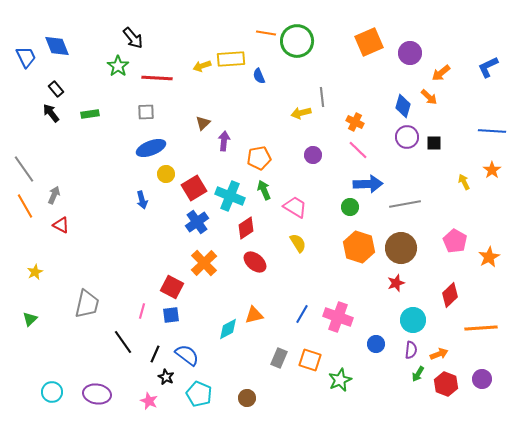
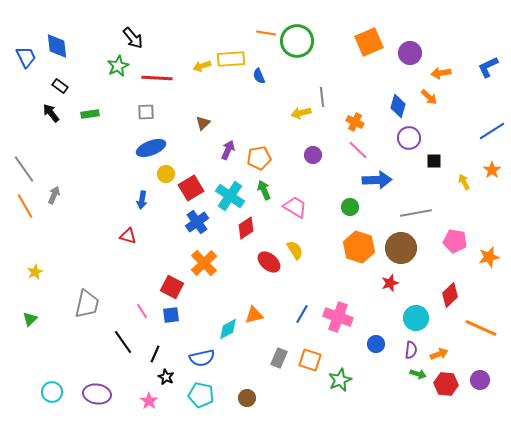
blue diamond at (57, 46): rotated 16 degrees clockwise
green star at (118, 66): rotated 10 degrees clockwise
orange arrow at (441, 73): rotated 30 degrees clockwise
black rectangle at (56, 89): moved 4 px right, 3 px up; rotated 14 degrees counterclockwise
blue diamond at (403, 106): moved 5 px left
blue line at (492, 131): rotated 36 degrees counterclockwise
purple circle at (407, 137): moved 2 px right, 1 px down
purple arrow at (224, 141): moved 4 px right, 9 px down; rotated 18 degrees clockwise
black square at (434, 143): moved 18 px down
blue arrow at (368, 184): moved 9 px right, 4 px up
red square at (194, 188): moved 3 px left
cyan cross at (230, 196): rotated 12 degrees clockwise
blue arrow at (142, 200): rotated 24 degrees clockwise
gray line at (405, 204): moved 11 px right, 9 px down
red triangle at (61, 225): moved 67 px right, 11 px down; rotated 12 degrees counterclockwise
pink pentagon at (455, 241): rotated 20 degrees counterclockwise
yellow semicircle at (298, 243): moved 3 px left, 7 px down
orange star at (489, 257): rotated 15 degrees clockwise
red ellipse at (255, 262): moved 14 px right
red star at (396, 283): moved 6 px left
pink line at (142, 311): rotated 49 degrees counterclockwise
cyan circle at (413, 320): moved 3 px right, 2 px up
orange line at (481, 328): rotated 28 degrees clockwise
blue semicircle at (187, 355): moved 15 px right, 3 px down; rotated 130 degrees clockwise
green arrow at (418, 374): rotated 105 degrees counterclockwise
purple circle at (482, 379): moved 2 px left, 1 px down
red hexagon at (446, 384): rotated 15 degrees counterclockwise
cyan pentagon at (199, 394): moved 2 px right, 1 px down; rotated 10 degrees counterclockwise
pink star at (149, 401): rotated 12 degrees clockwise
